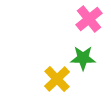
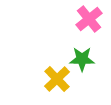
green star: moved 1 px left, 1 px down
